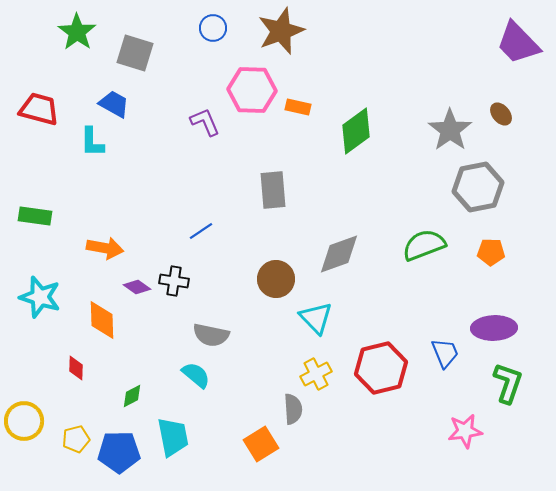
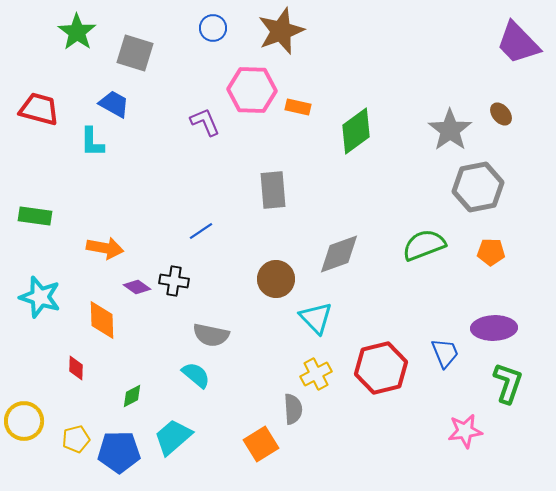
cyan trapezoid at (173, 437): rotated 120 degrees counterclockwise
